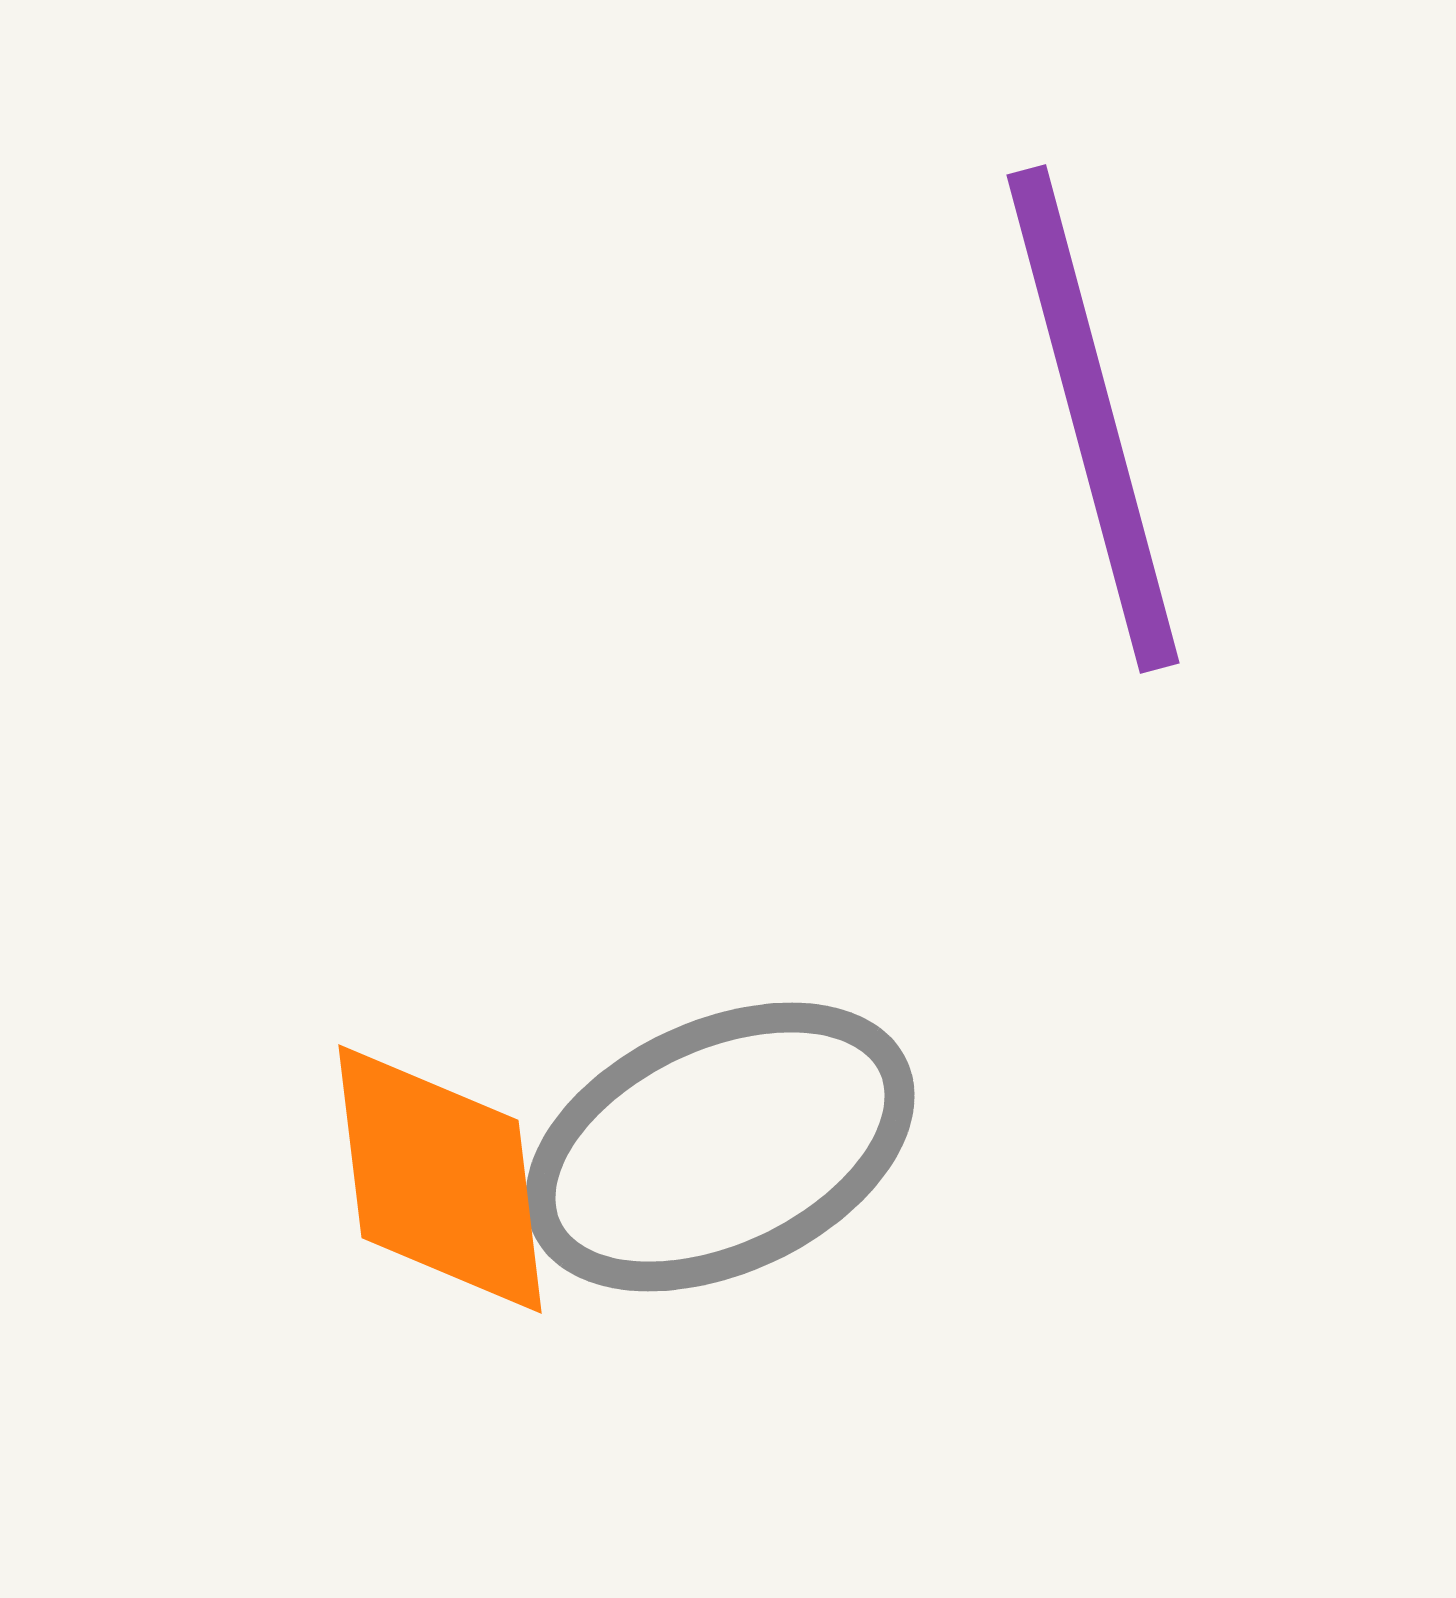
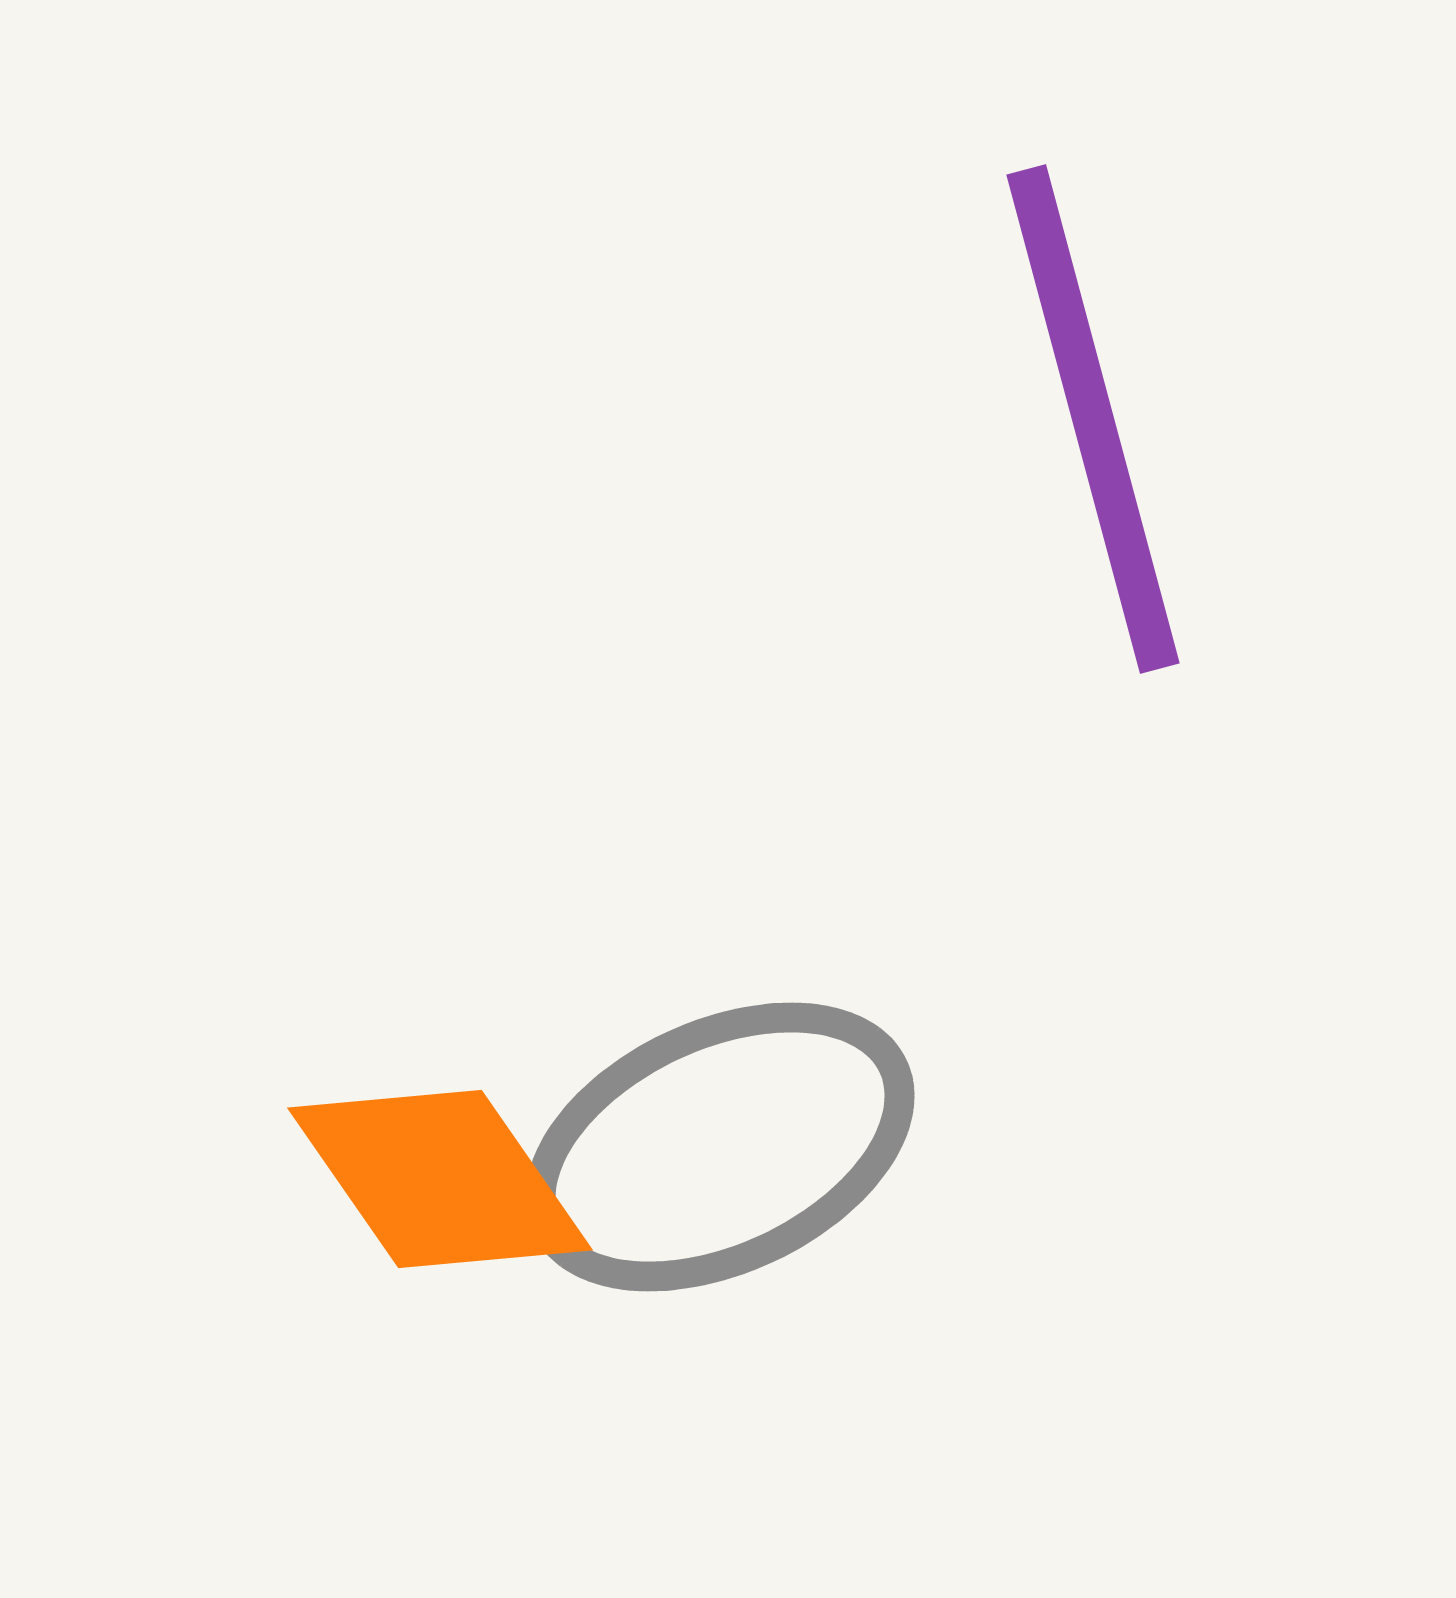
orange diamond: rotated 28 degrees counterclockwise
